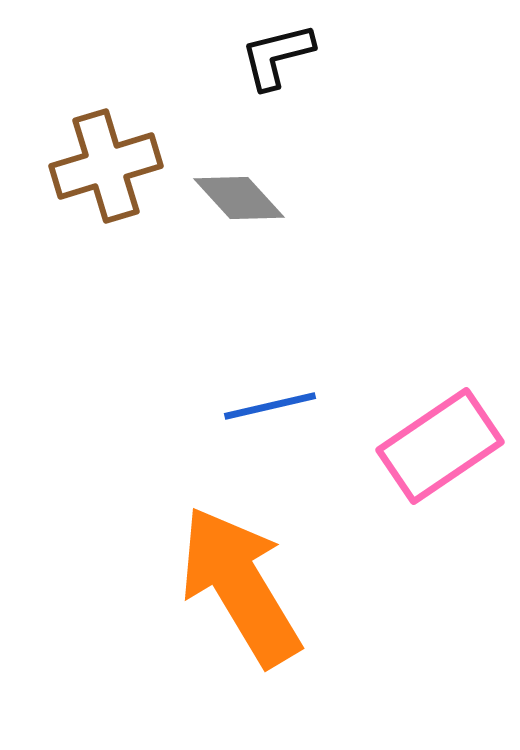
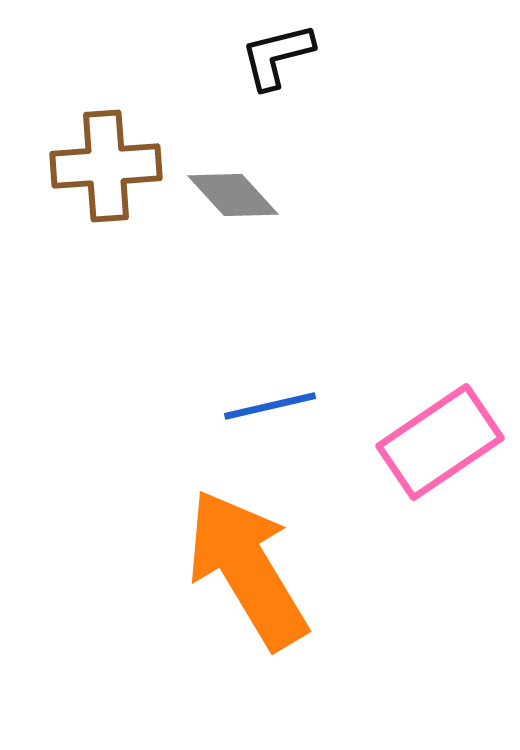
brown cross: rotated 13 degrees clockwise
gray diamond: moved 6 px left, 3 px up
pink rectangle: moved 4 px up
orange arrow: moved 7 px right, 17 px up
